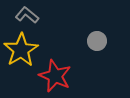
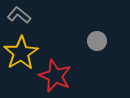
gray L-shape: moved 8 px left
yellow star: moved 3 px down
